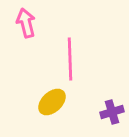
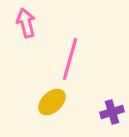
pink line: rotated 18 degrees clockwise
